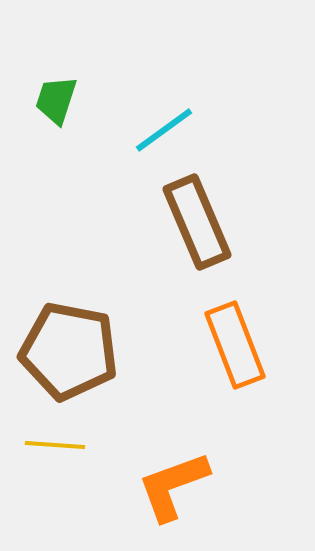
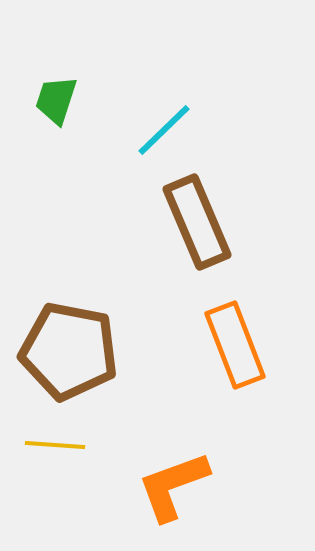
cyan line: rotated 8 degrees counterclockwise
